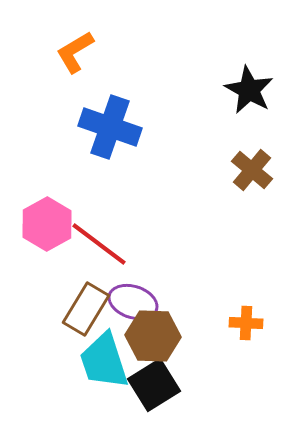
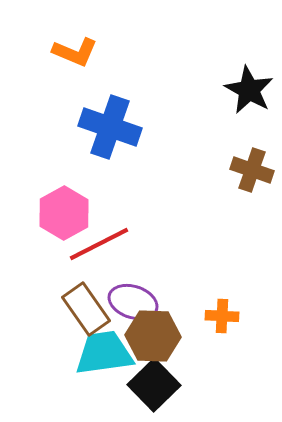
orange L-shape: rotated 126 degrees counterclockwise
brown cross: rotated 21 degrees counterclockwise
pink hexagon: moved 17 px right, 11 px up
red line: rotated 64 degrees counterclockwise
brown rectangle: rotated 66 degrees counterclockwise
orange cross: moved 24 px left, 7 px up
cyan trapezoid: moved 8 px up; rotated 100 degrees clockwise
black square: rotated 12 degrees counterclockwise
